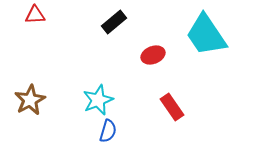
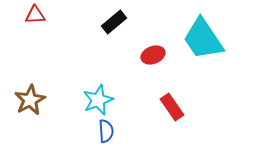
cyan trapezoid: moved 3 px left, 4 px down
blue semicircle: moved 2 px left; rotated 20 degrees counterclockwise
